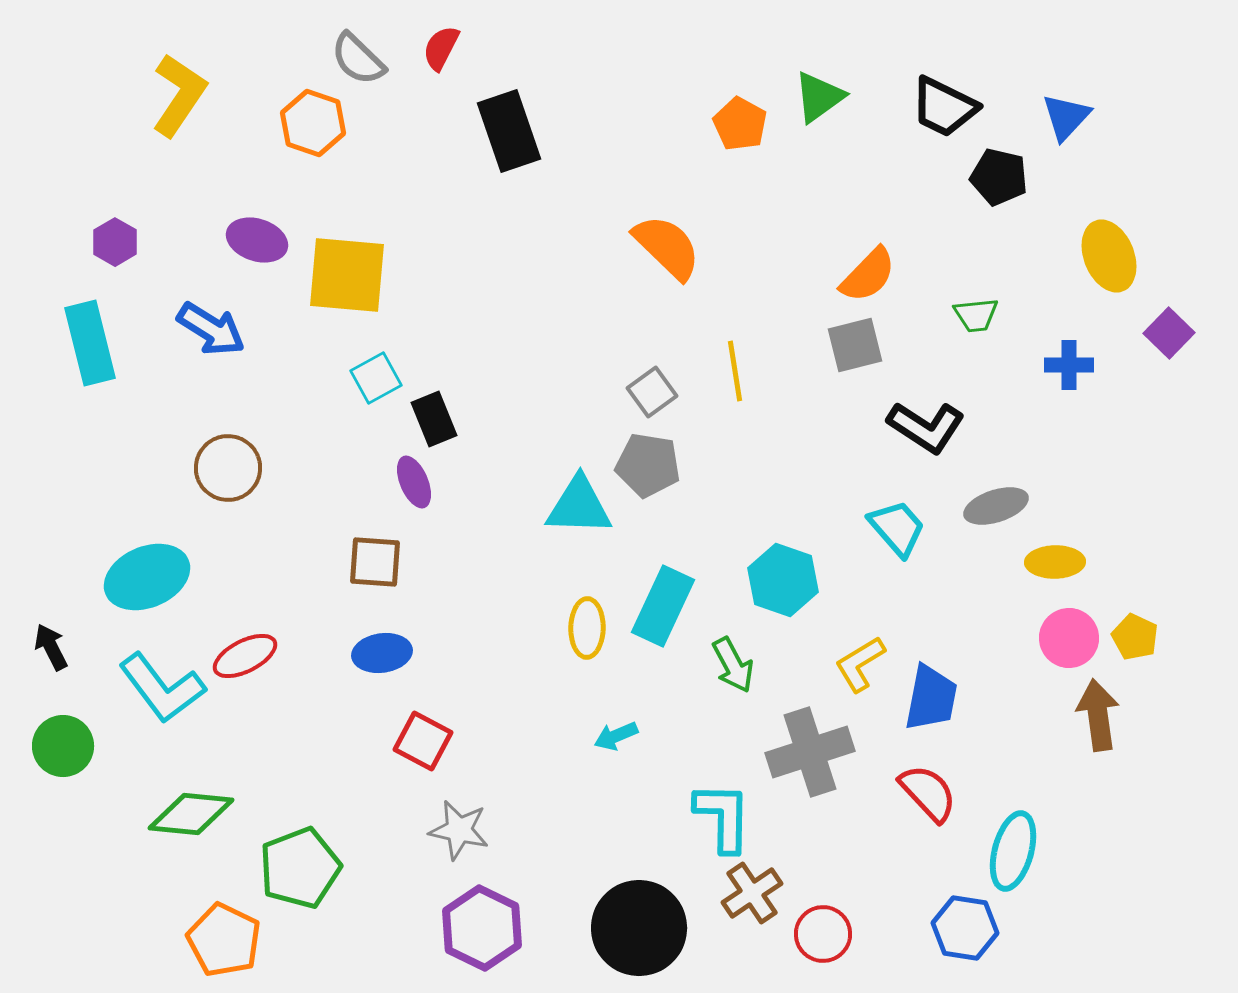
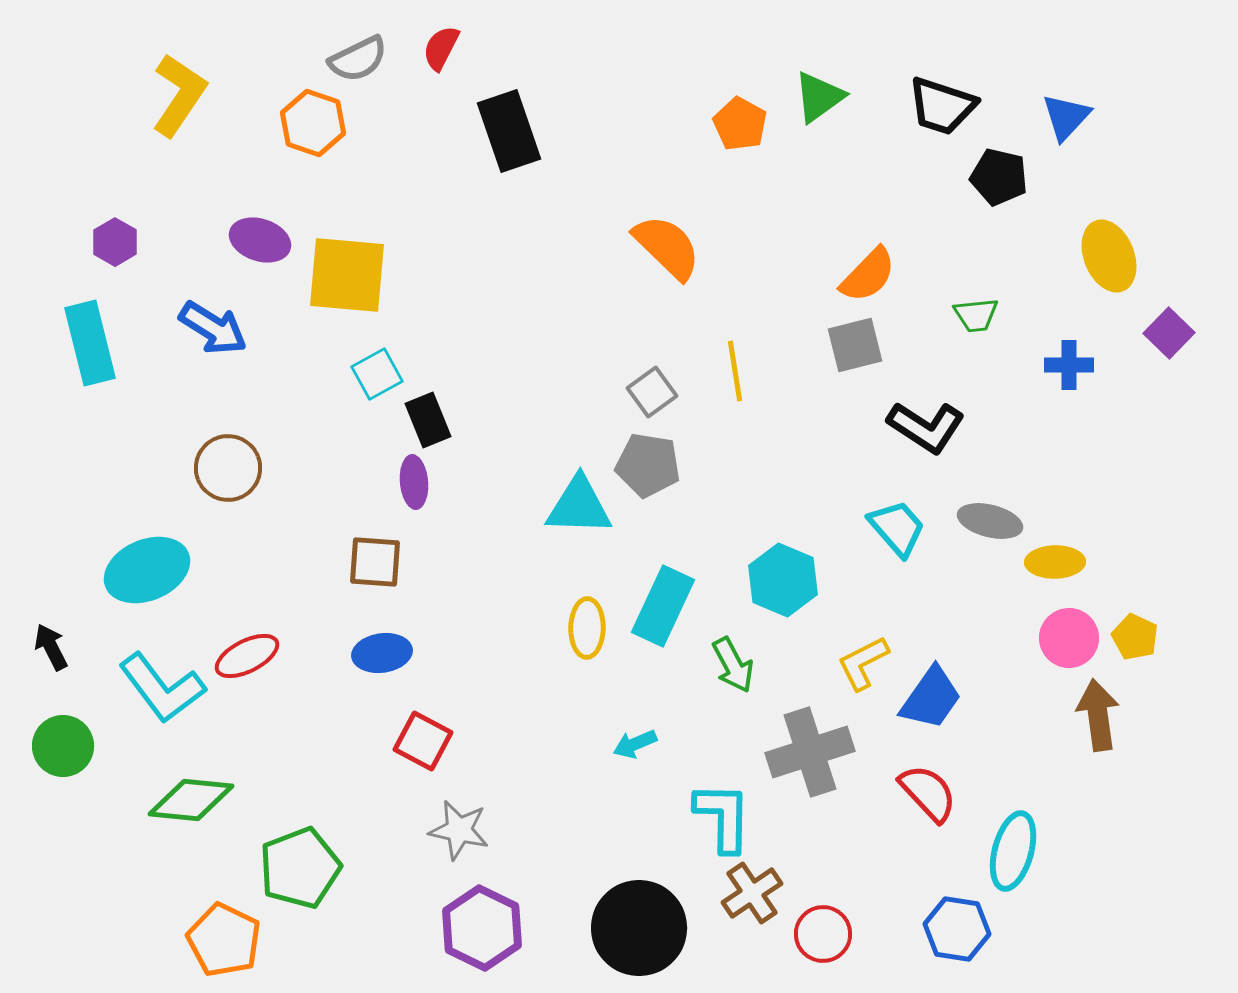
gray semicircle at (358, 59): rotated 70 degrees counterclockwise
black trapezoid at (944, 107): moved 2 px left, 1 px up; rotated 8 degrees counterclockwise
purple ellipse at (257, 240): moved 3 px right
blue arrow at (211, 329): moved 2 px right, 1 px up
cyan square at (376, 378): moved 1 px right, 4 px up
black rectangle at (434, 419): moved 6 px left, 1 px down
purple ellipse at (414, 482): rotated 18 degrees clockwise
gray ellipse at (996, 506): moved 6 px left, 15 px down; rotated 32 degrees clockwise
cyan ellipse at (147, 577): moved 7 px up
cyan hexagon at (783, 580): rotated 4 degrees clockwise
red ellipse at (245, 656): moved 2 px right
yellow L-shape at (860, 664): moved 3 px right, 1 px up; rotated 4 degrees clockwise
blue trapezoid at (931, 698): rotated 24 degrees clockwise
cyan arrow at (616, 736): moved 19 px right, 8 px down
green diamond at (191, 814): moved 14 px up
blue hexagon at (965, 928): moved 8 px left, 1 px down
